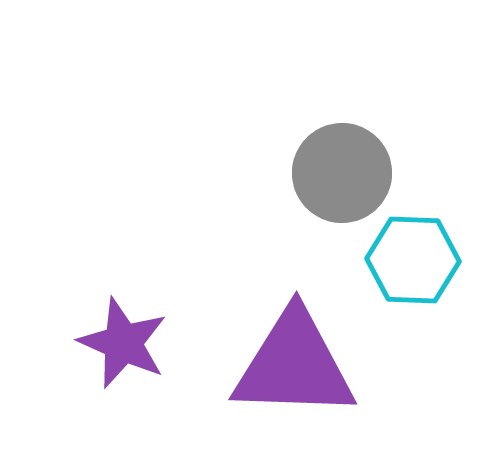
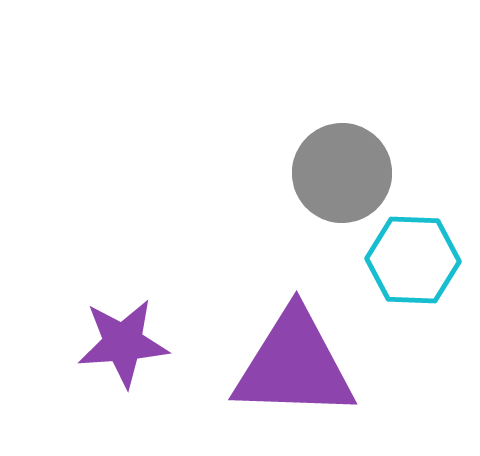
purple star: rotated 28 degrees counterclockwise
